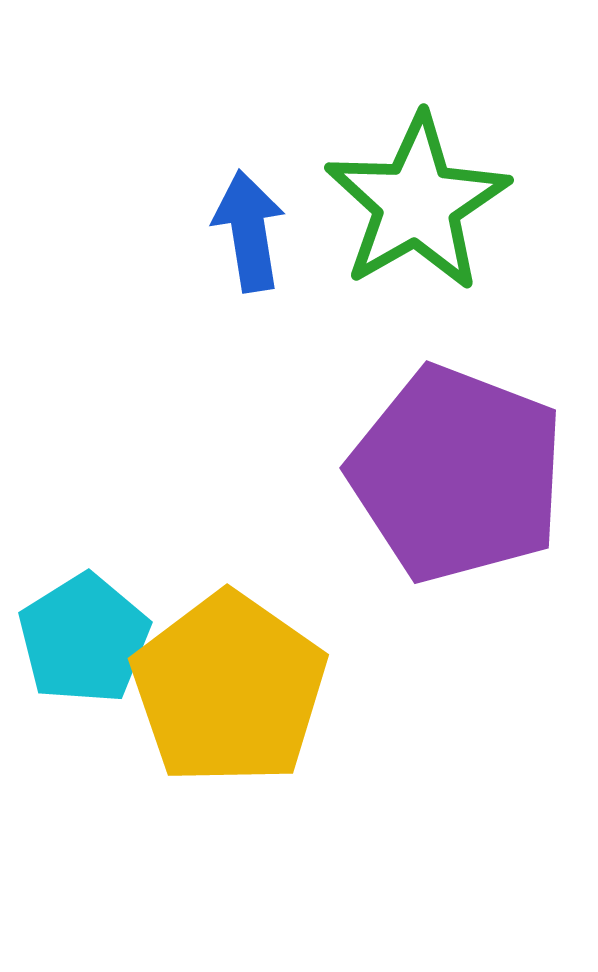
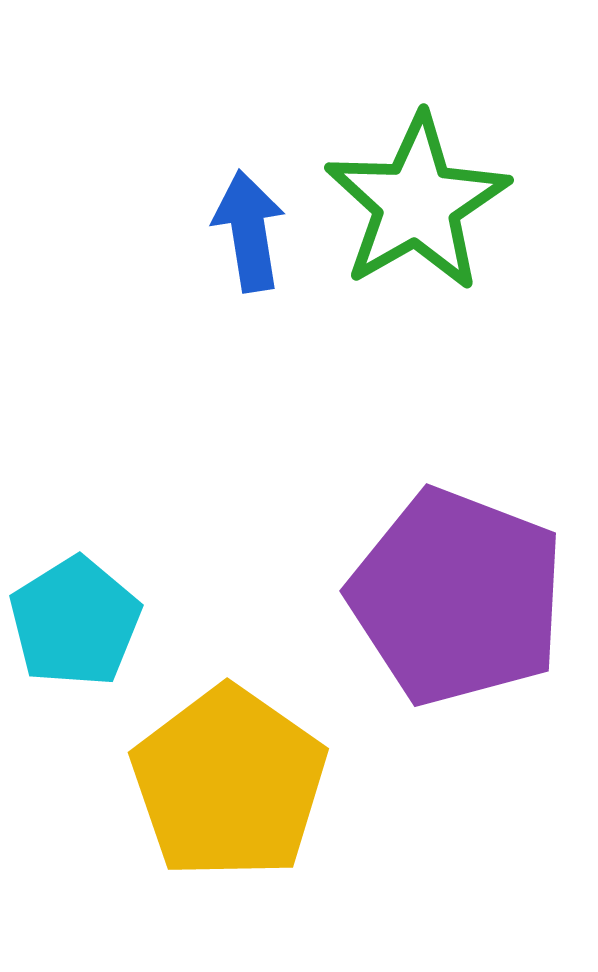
purple pentagon: moved 123 px down
cyan pentagon: moved 9 px left, 17 px up
yellow pentagon: moved 94 px down
